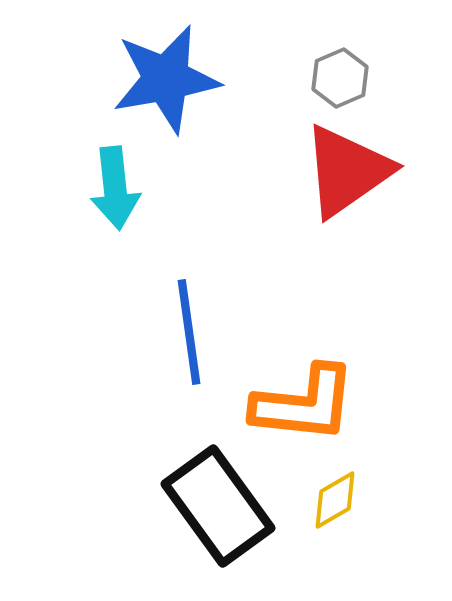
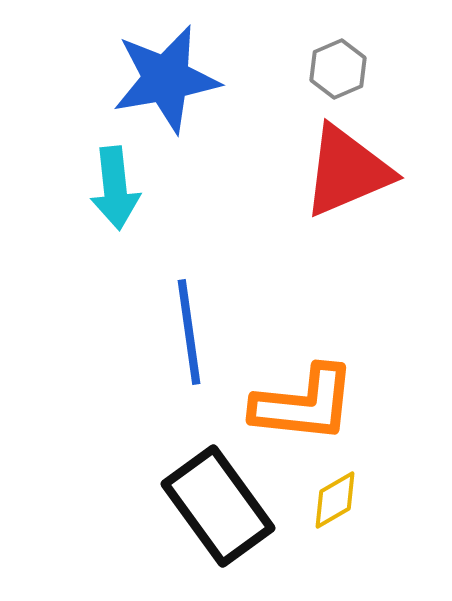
gray hexagon: moved 2 px left, 9 px up
red triangle: rotated 12 degrees clockwise
